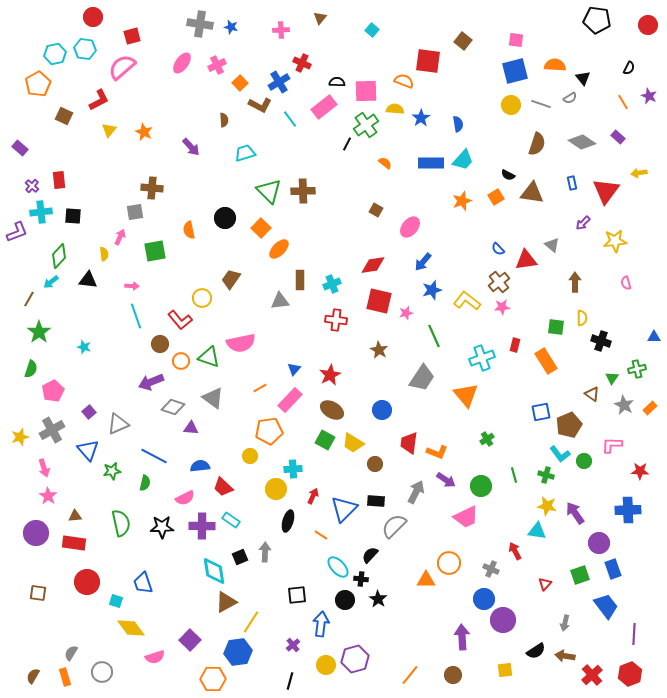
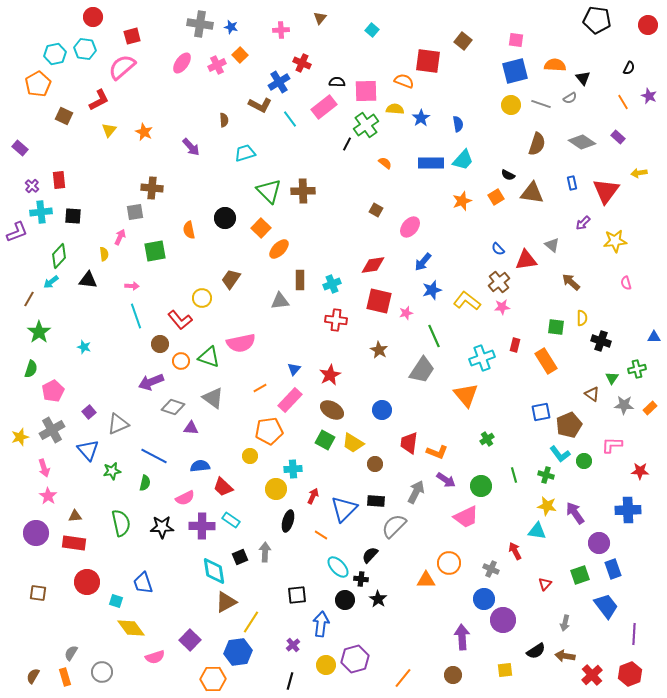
orange square at (240, 83): moved 28 px up
brown arrow at (575, 282): moved 4 px left; rotated 48 degrees counterclockwise
gray trapezoid at (422, 378): moved 8 px up
gray star at (624, 405): rotated 24 degrees counterclockwise
orange line at (410, 675): moved 7 px left, 3 px down
